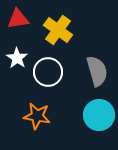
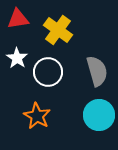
orange star: rotated 20 degrees clockwise
